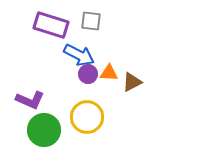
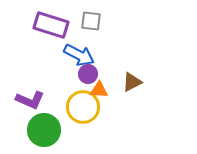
orange triangle: moved 10 px left, 17 px down
yellow circle: moved 4 px left, 10 px up
